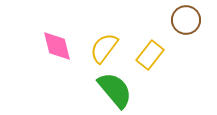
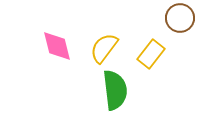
brown circle: moved 6 px left, 2 px up
yellow rectangle: moved 1 px right, 1 px up
green semicircle: rotated 33 degrees clockwise
